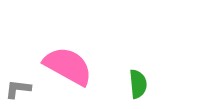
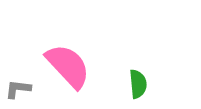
pink semicircle: rotated 18 degrees clockwise
